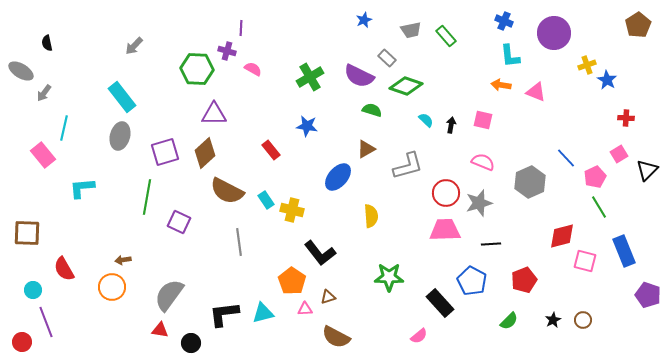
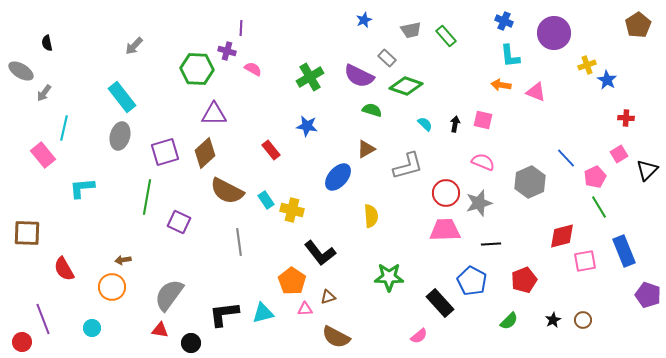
cyan semicircle at (426, 120): moved 1 px left, 4 px down
black arrow at (451, 125): moved 4 px right, 1 px up
pink square at (585, 261): rotated 25 degrees counterclockwise
cyan circle at (33, 290): moved 59 px right, 38 px down
purple line at (46, 322): moved 3 px left, 3 px up
